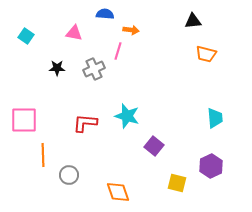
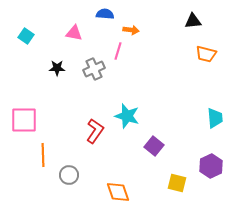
red L-shape: moved 10 px right, 8 px down; rotated 120 degrees clockwise
